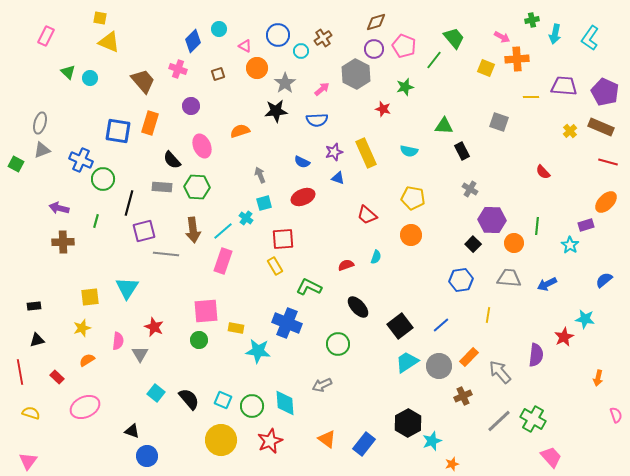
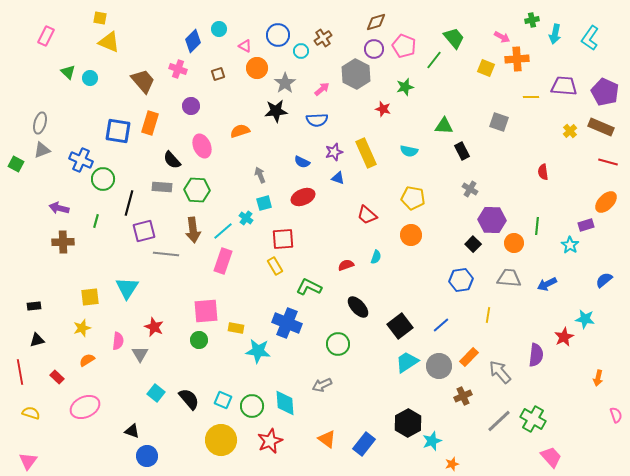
red semicircle at (543, 172): rotated 35 degrees clockwise
green hexagon at (197, 187): moved 3 px down
